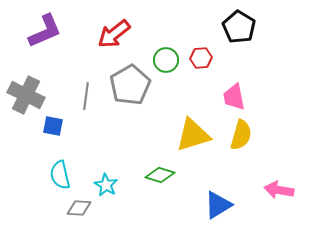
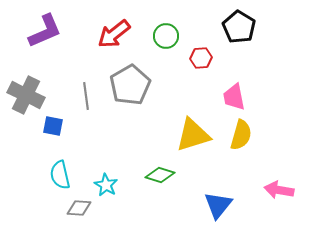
green circle: moved 24 px up
gray line: rotated 16 degrees counterclockwise
blue triangle: rotated 20 degrees counterclockwise
